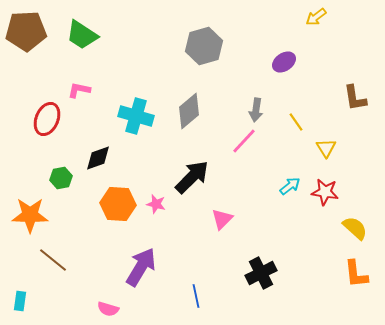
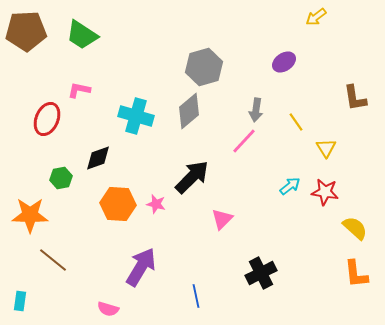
gray hexagon: moved 21 px down
